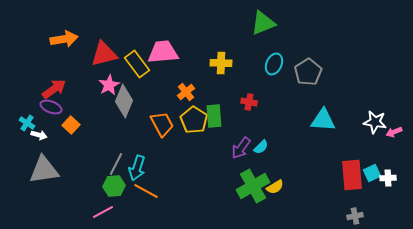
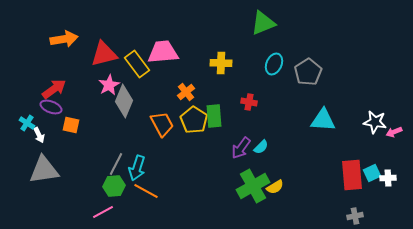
orange square: rotated 30 degrees counterclockwise
white arrow: rotated 49 degrees clockwise
